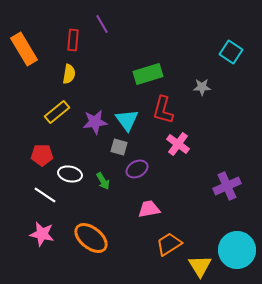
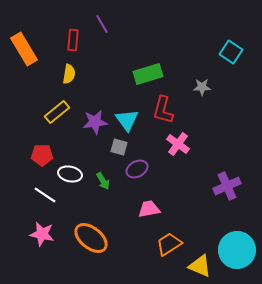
yellow triangle: rotated 35 degrees counterclockwise
